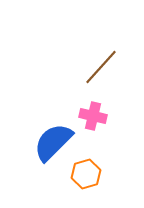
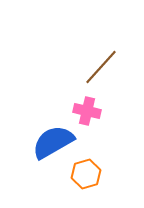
pink cross: moved 6 px left, 5 px up
blue semicircle: rotated 15 degrees clockwise
